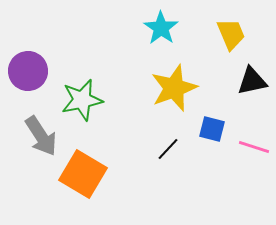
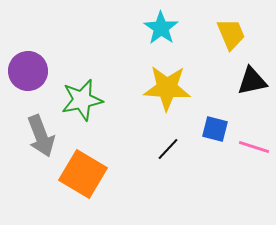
yellow star: moved 7 px left; rotated 24 degrees clockwise
blue square: moved 3 px right
gray arrow: rotated 12 degrees clockwise
